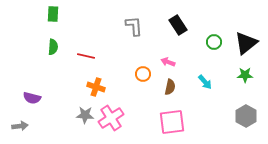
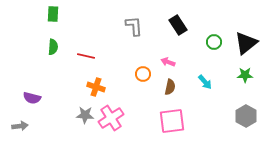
pink square: moved 1 px up
